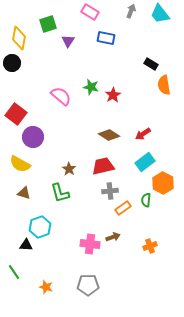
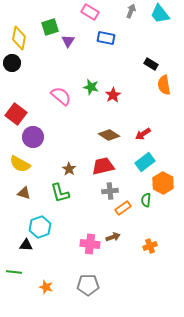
green square: moved 2 px right, 3 px down
green line: rotated 49 degrees counterclockwise
